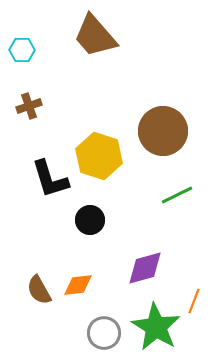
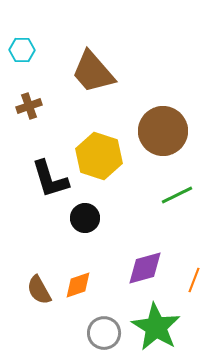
brown trapezoid: moved 2 px left, 36 px down
black circle: moved 5 px left, 2 px up
orange diamond: rotated 12 degrees counterclockwise
orange line: moved 21 px up
